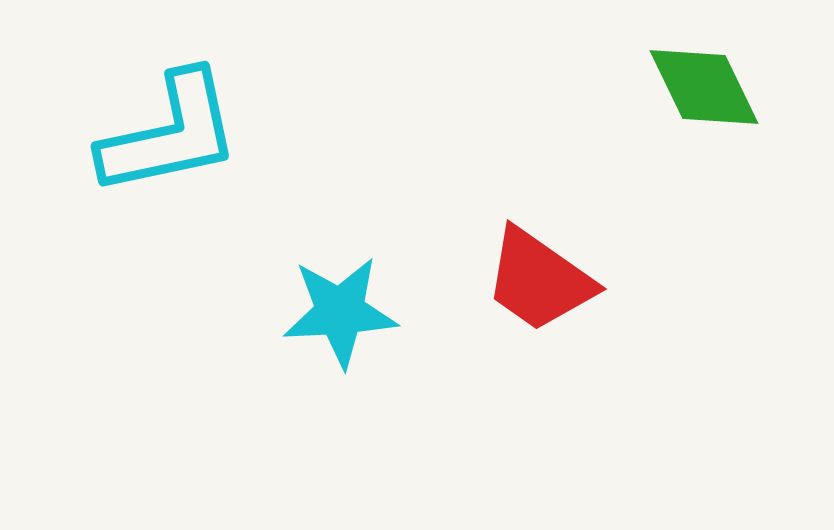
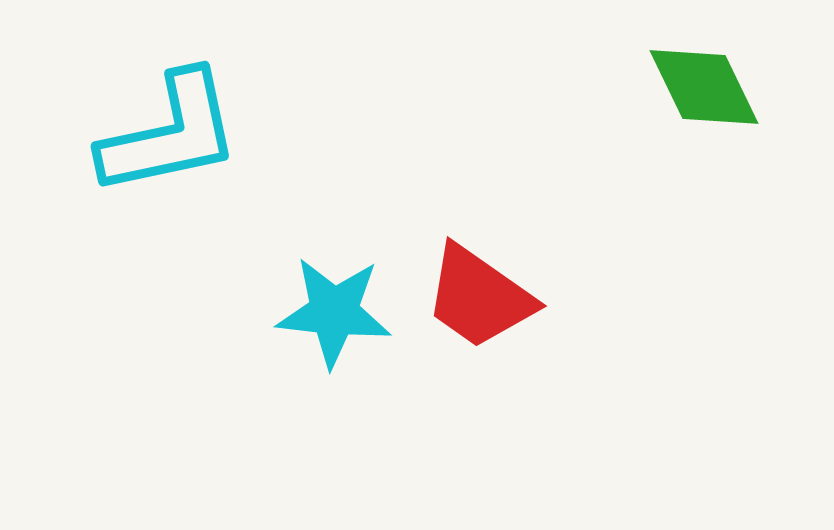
red trapezoid: moved 60 px left, 17 px down
cyan star: moved 6 px left; rotated 9 degrees clockwise
